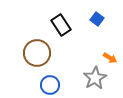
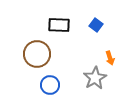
blue square: moved 1 px left, 6 px down
black rectangle: moved 2 px left; rotated 55 degrees counterclockwise
brown circle: moved 1 px down
orange arrow: rotated 40 degrees clockwise
